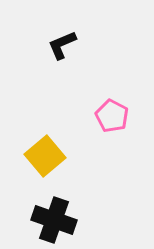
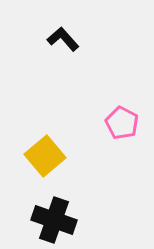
black L-shape: moved 1 px right, 6 px up; rotated 72 degrees clockwise
pink pentagon: moved 10 px right, 7 px down
